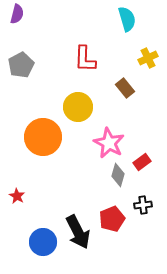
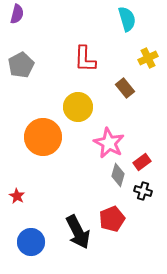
black cross: moved 14 px up; rotated 24 degrees clockwise
blue circle: moved 12 px left
